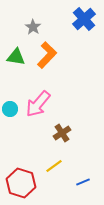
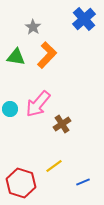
brown cross: moved 9 px up
